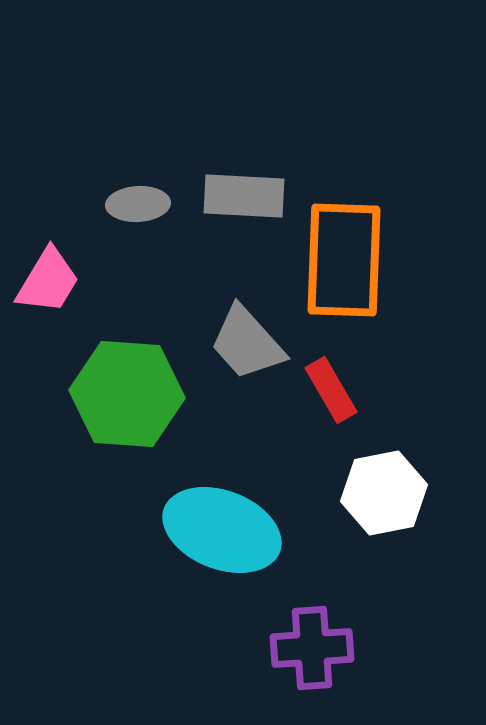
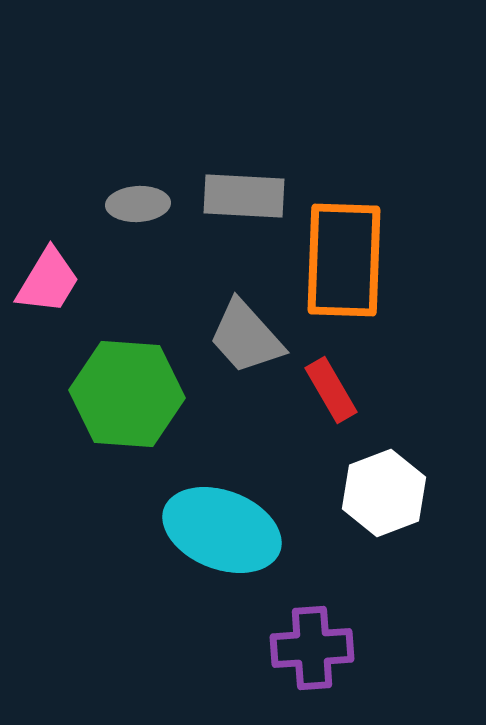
gray trapezoid: moved 1 px left, 6 px up
white hexagon: rotated 10 degrees counterclockwise
